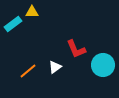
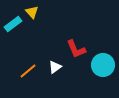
yellow triangle: rotated 48 degrees clockwise
